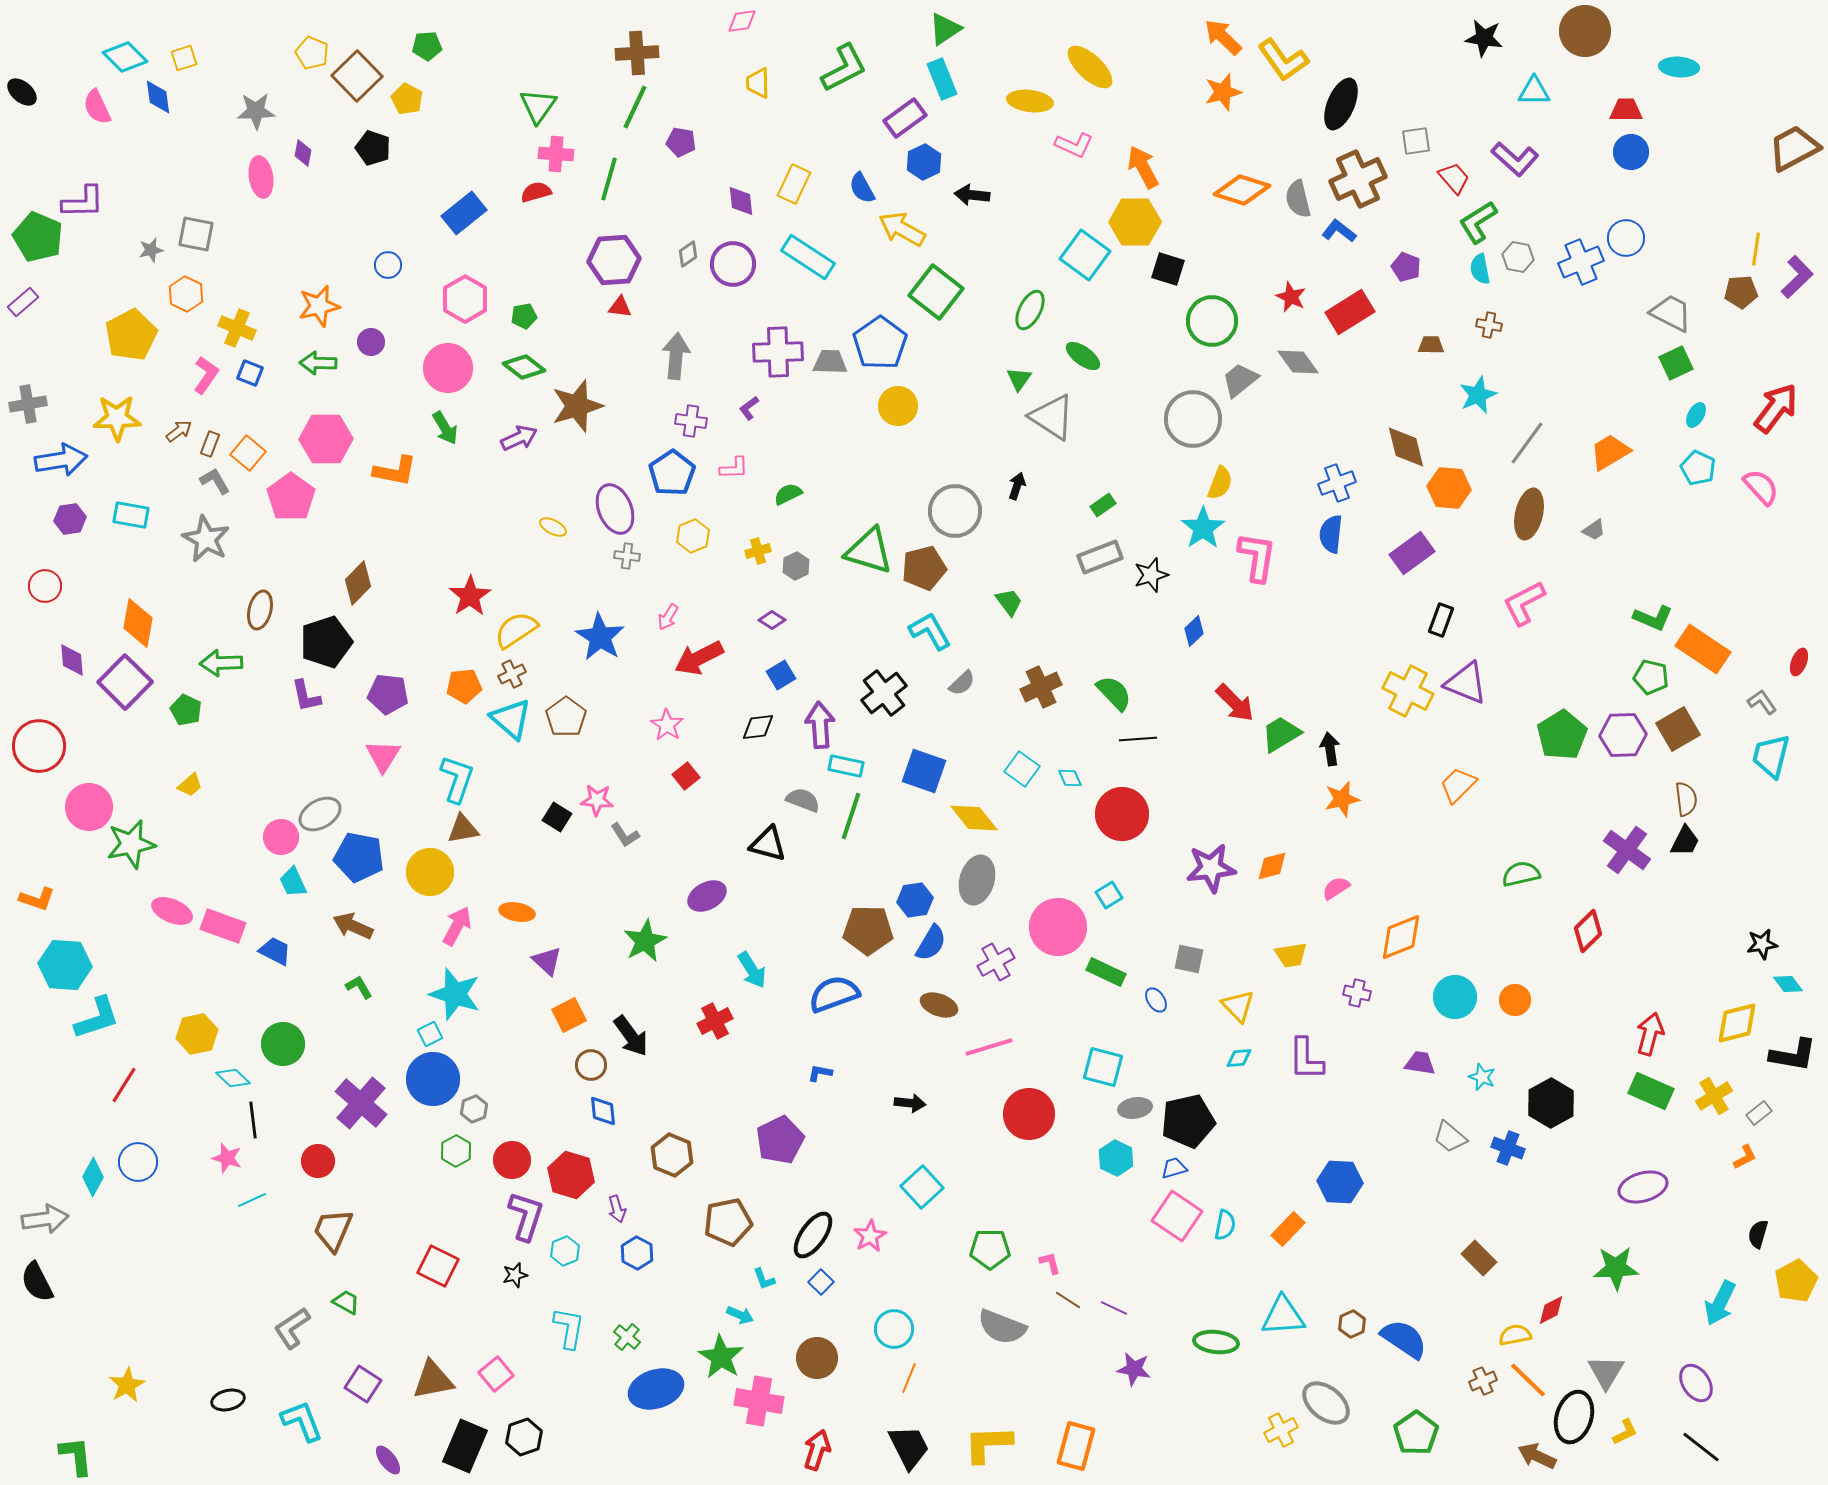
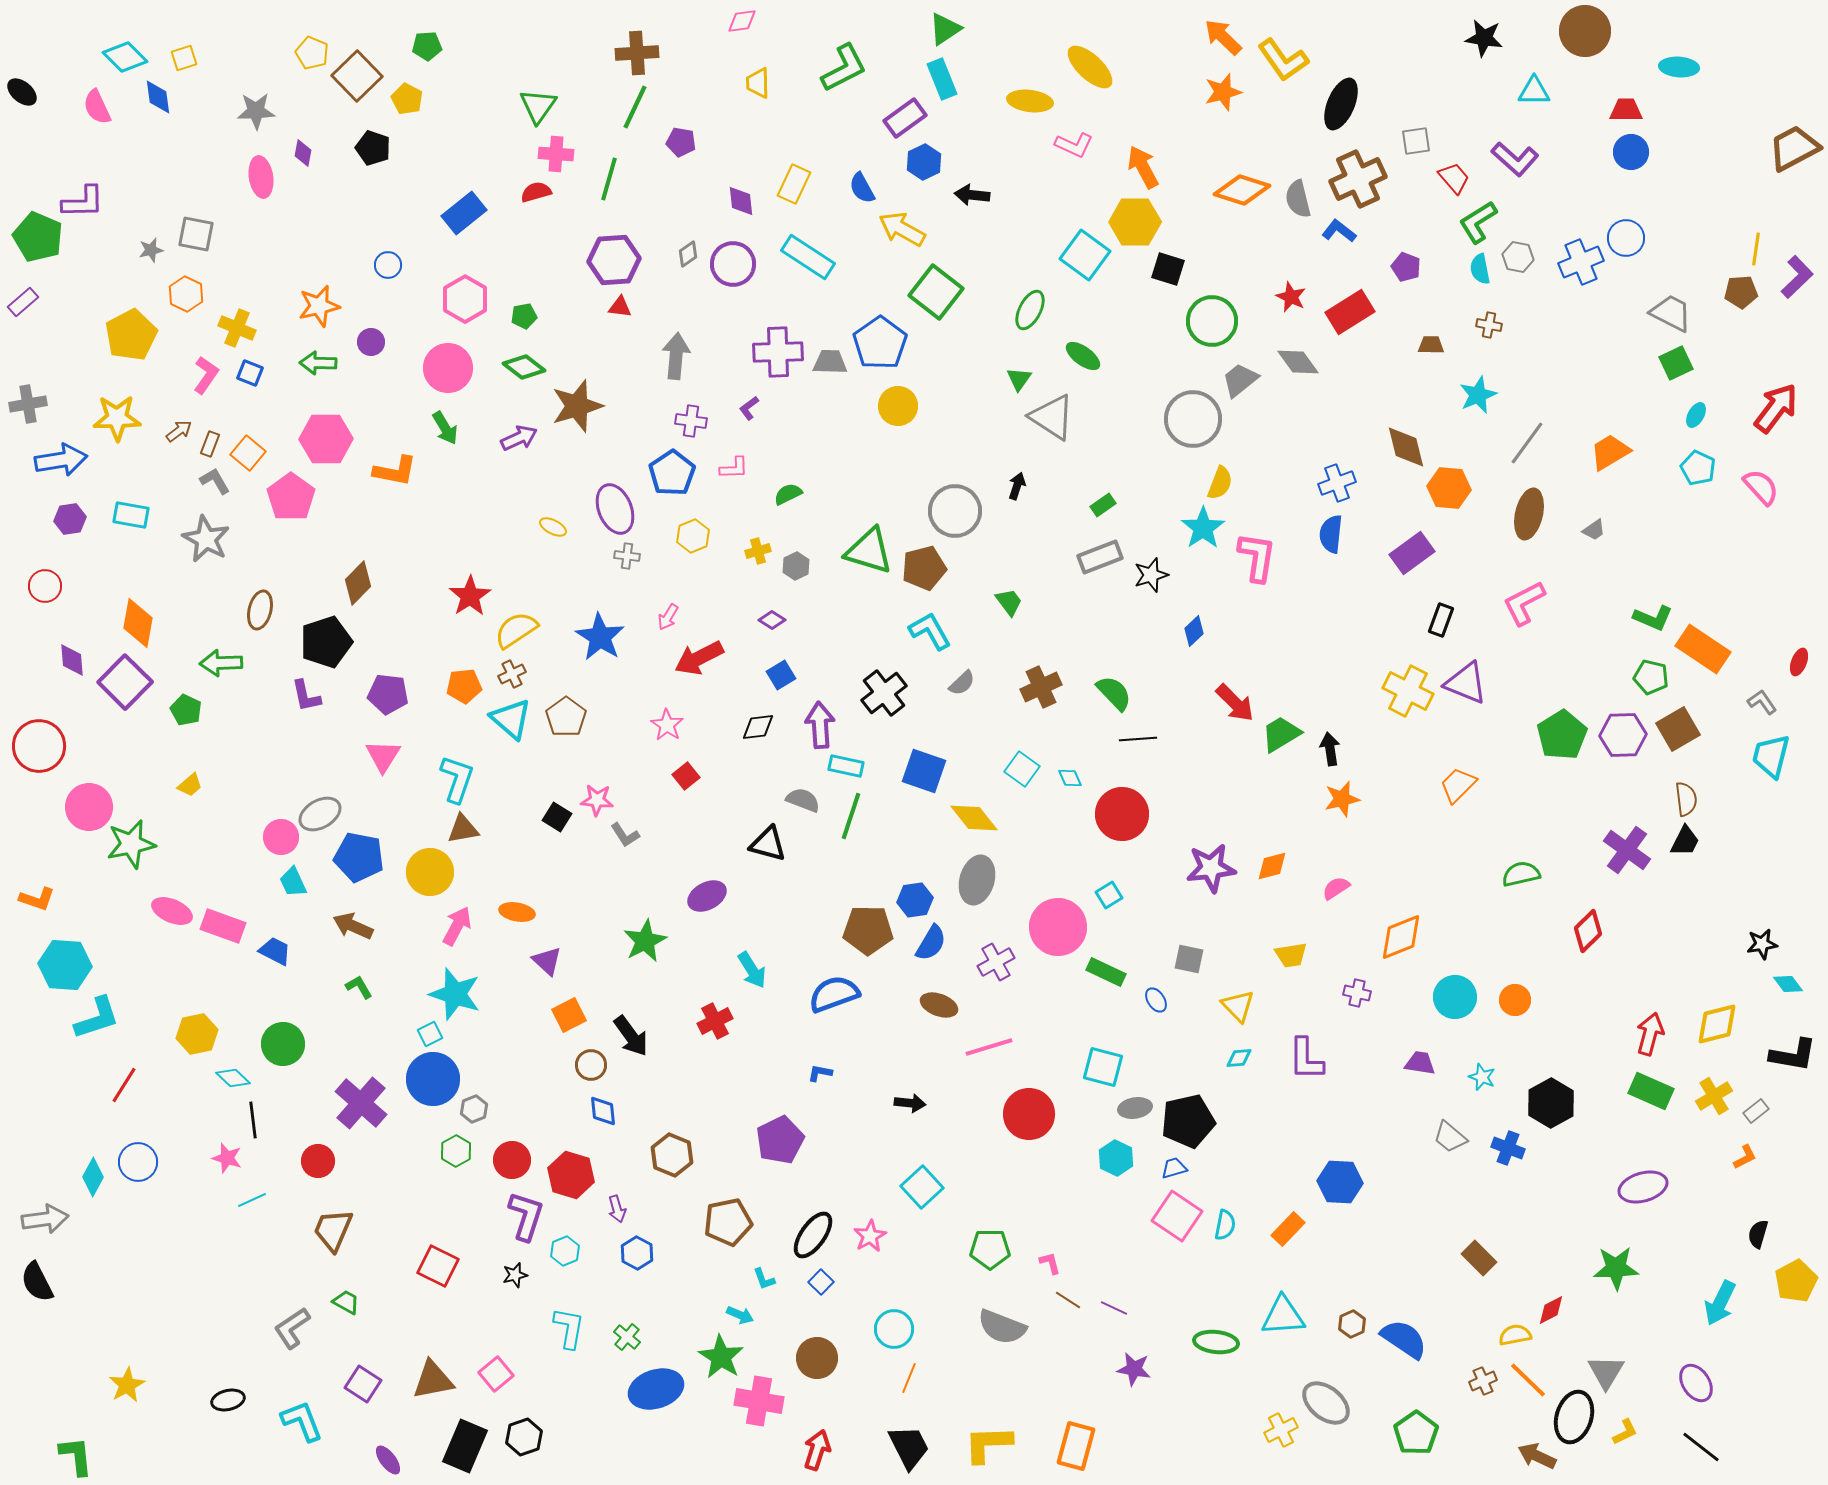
yellow diamond at (1737, 1023): moved 20 px left, 1 px down
gray rectangle at (1759, 1113): moved 3 px left, 2 px up
